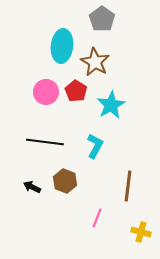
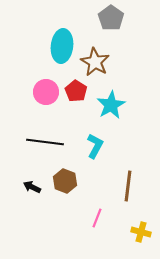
gray pentagon: moved 9 px right, 1 px up
